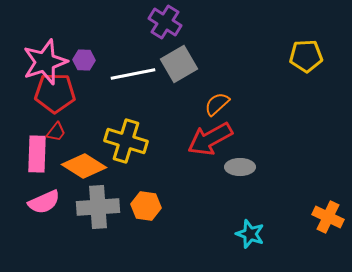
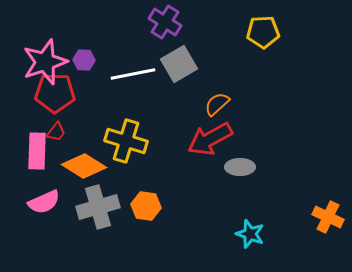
yellow pentagon: moved 43 px left, 24 px up
pink rectangle: moved 3 px up
gray cross: rotated 12 degrees counterclockwise
